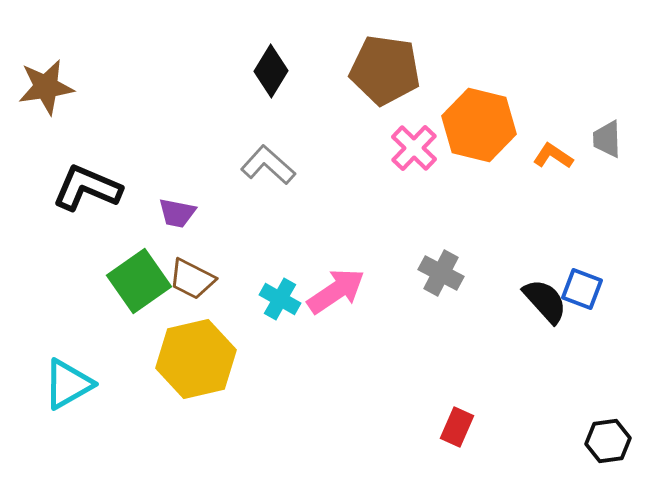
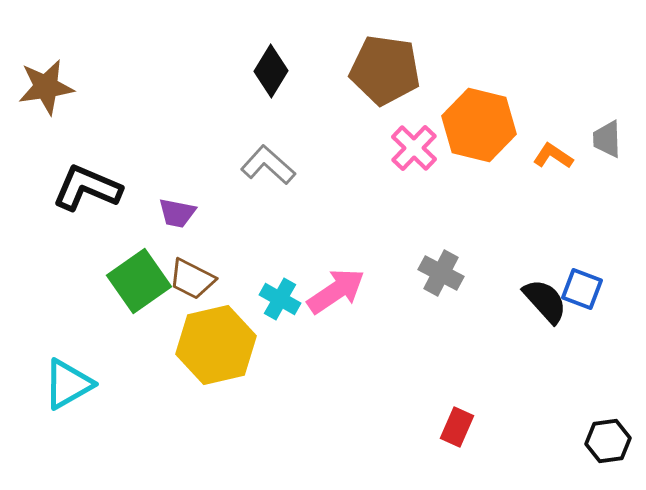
yellow hexagon: moved 20 px right, 14 px up
